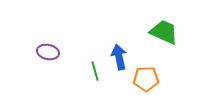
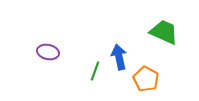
green line: rotated 36 degrees clockwise
orange pentagon: rotated 30 degrees clockwise
